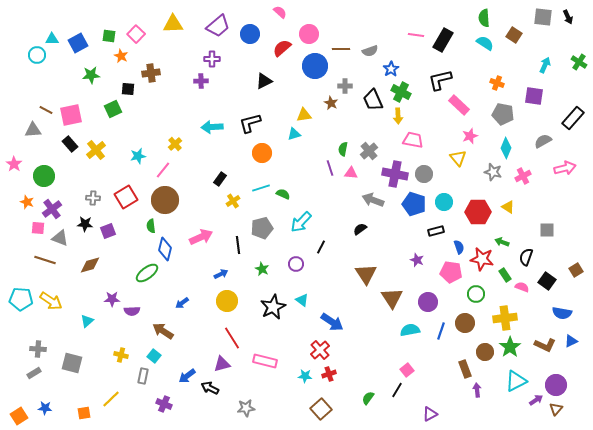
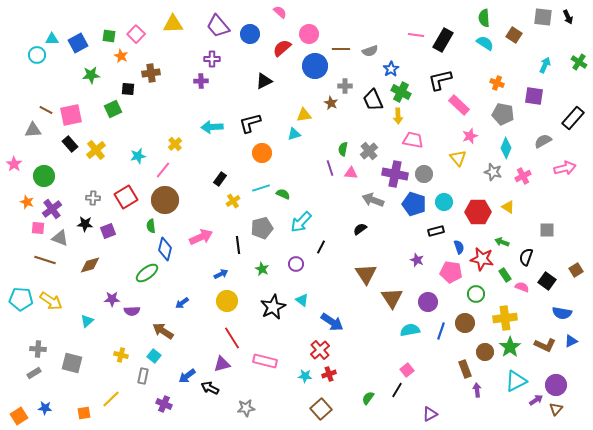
purple trapezoid at (218, 26): rotated 90 degrees clockwise
